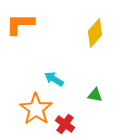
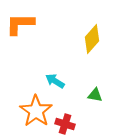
yellow diamond: moved 3 px left, 6 px down
cyan arrow: moved 1 px right, 2 px down
orange star: moved 2 px down
red cross: rotated 18 degrees counterclockwise
